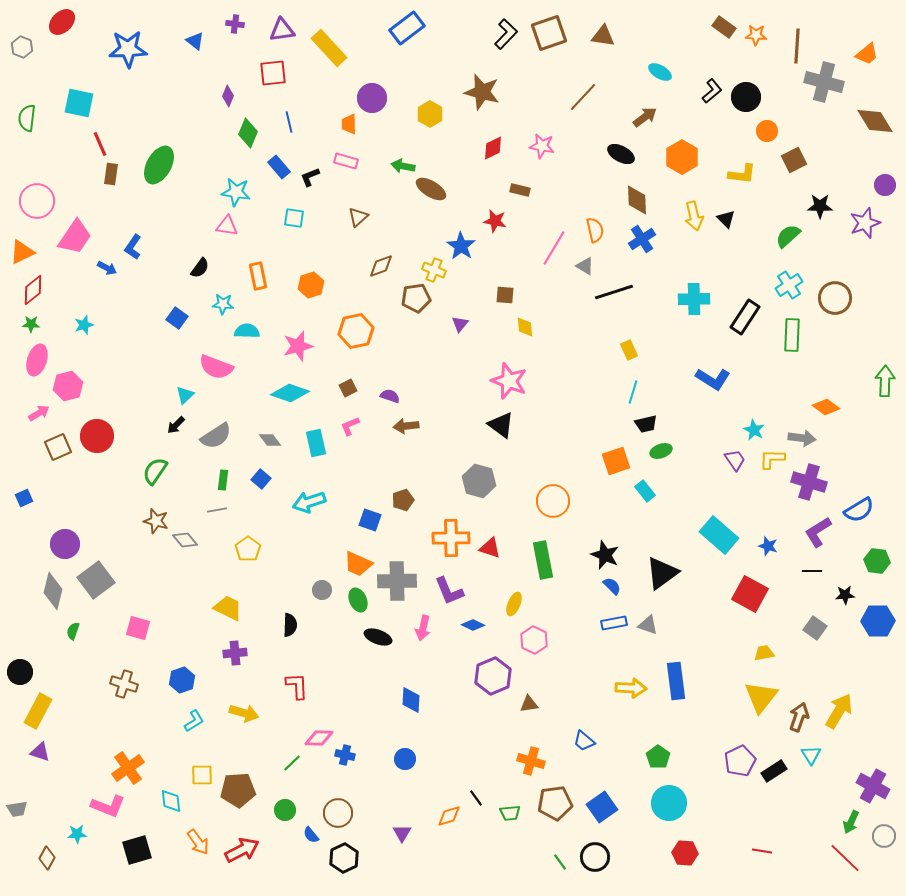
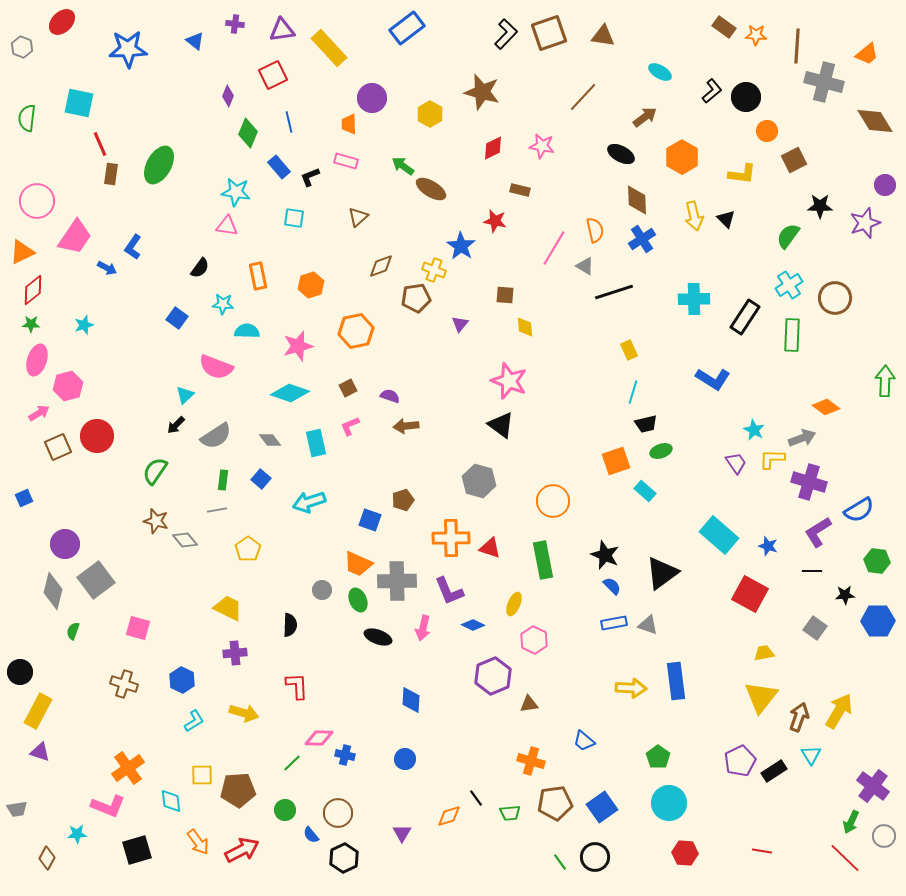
red square at (273, 73): moved 2 px down; rotated 20 degrees counterclockwise
green arrow at (403, 166): rotated 25 degrees clockwise
green semicircle at (788, 236): rotated 12 degrees counterclockwise
gray arrow at (802, 438): rotated 28 degrees counterclockwise
purple trapezoid at (735, 460): moved 1 px right, 3 px down
cyan rectangle at (645, 491): rotated 10 degrees counterclockwise
blue hexagon at (182, 680): rotated 15 degrees counterclockwise
purple cross at (873, 786): rotated 8 degrees clockwise
